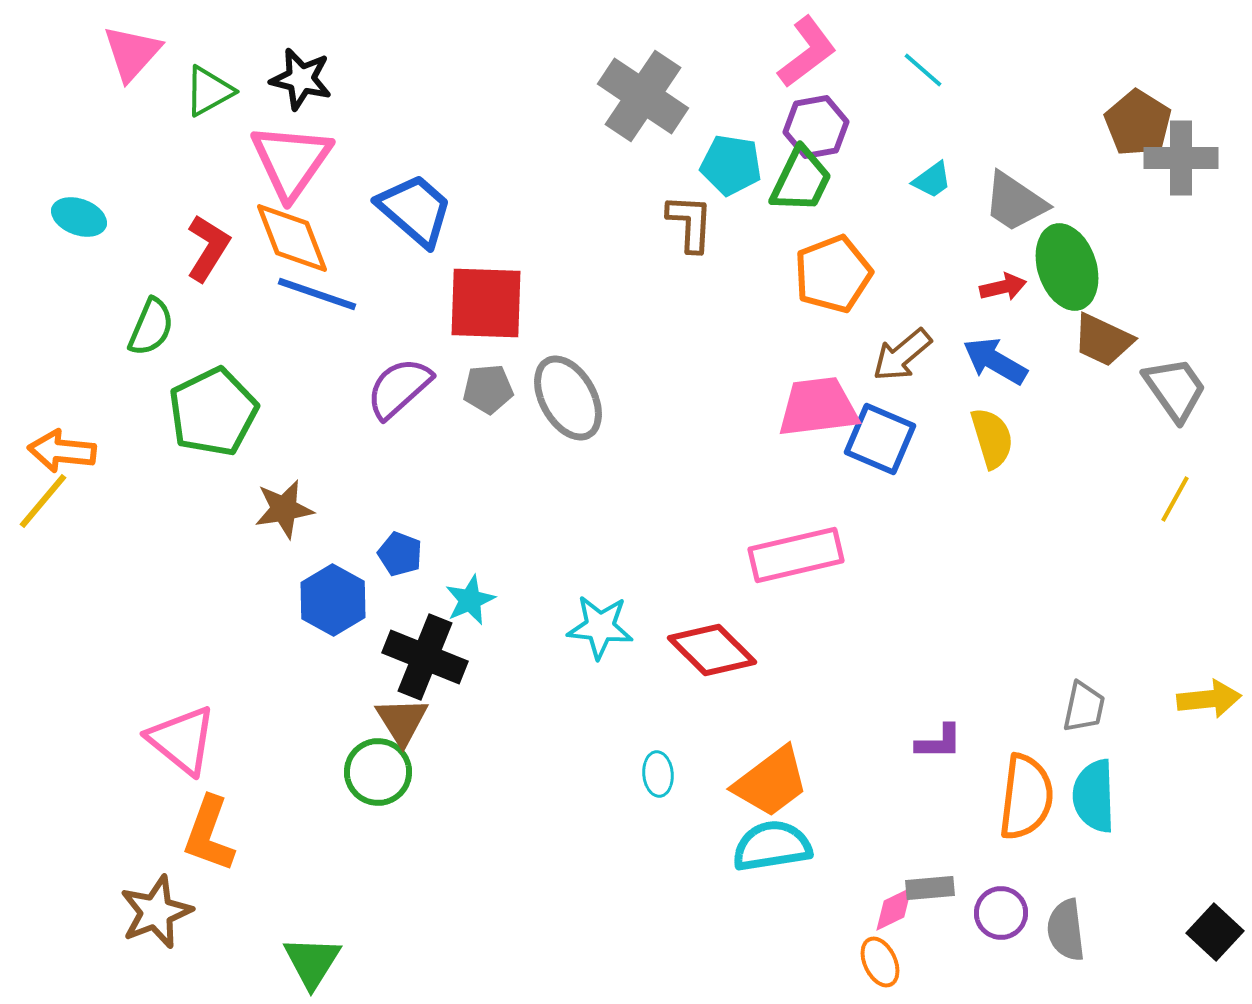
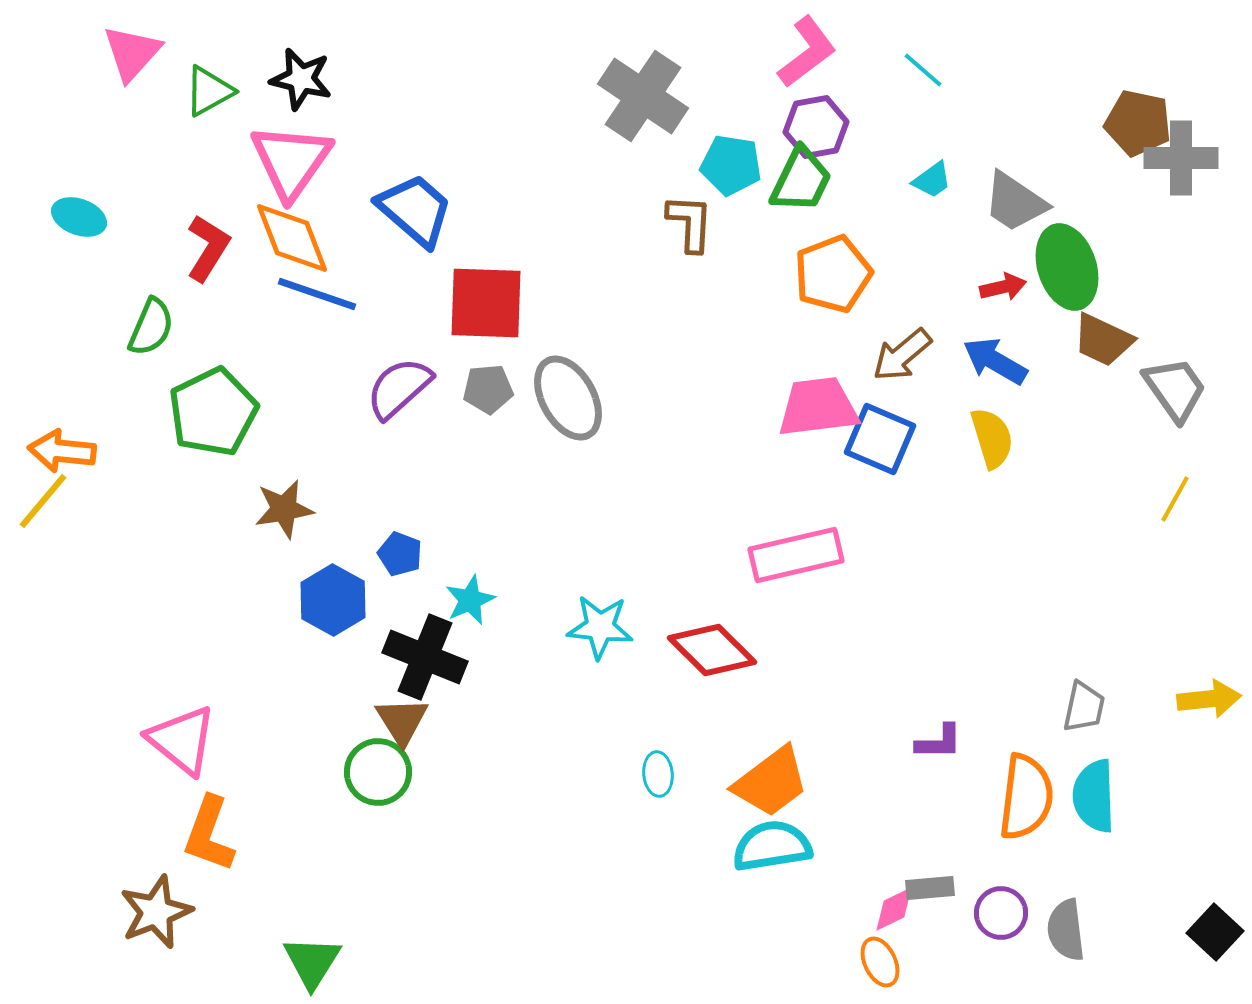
brown pentagon at (1138, 123): rotated 20 degrees counterclockwise
